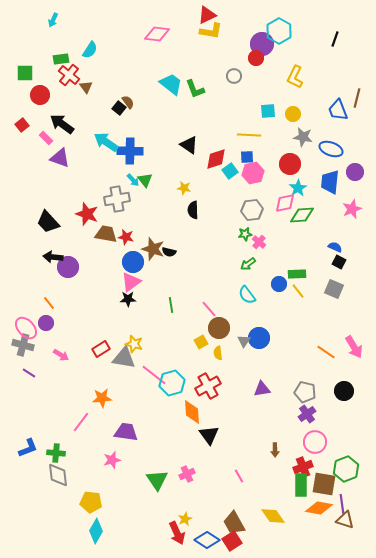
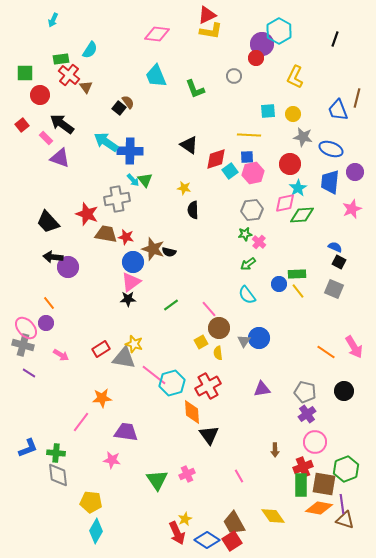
cyan trapezoid at (171, 84): moved 15 px left, 8 px up; rotated 150 degrees counterclockwise
green line at (171, 305): rotated 63 degrees clockwise
pink star at (112, 460): rotated 24 degrees clockwise
